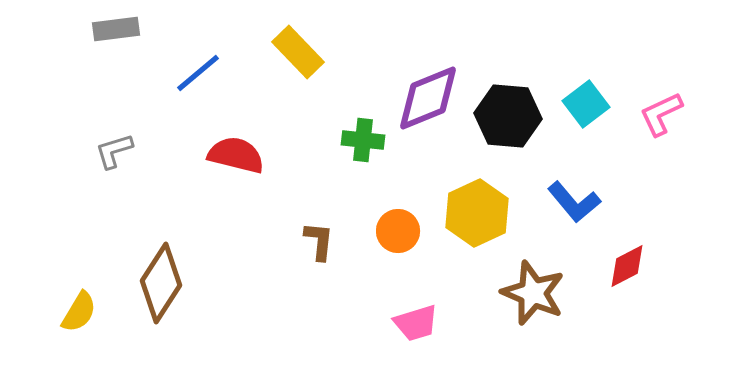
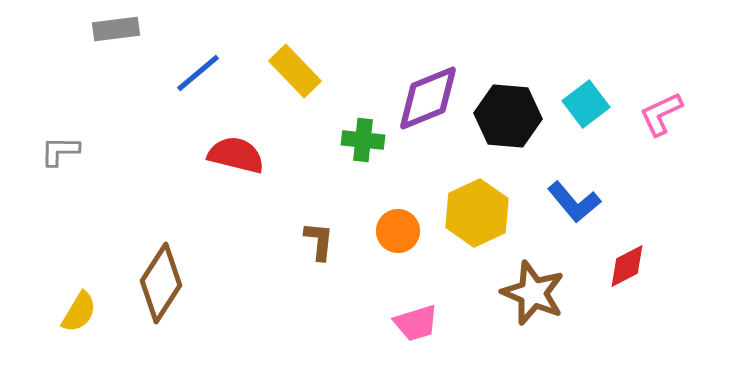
yellow rectangle: moved 3 px left, 19 px down
gray L-shape: moved 54 px left; rotated 18 degrees clockwise
